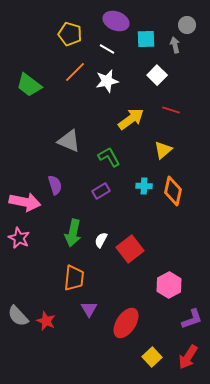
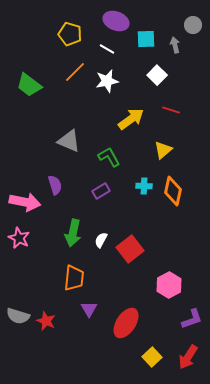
gray circle: moved 6 px right
gray semicircle: rotated 30 degrees counterclockwise
